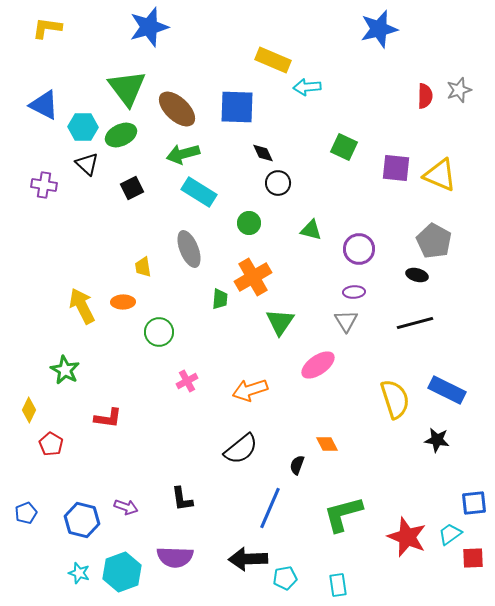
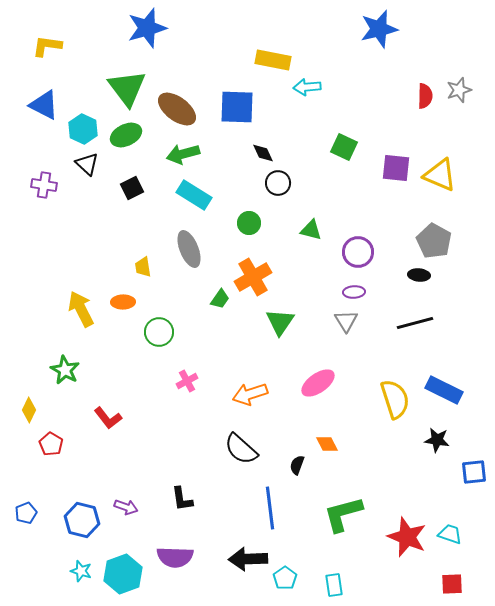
blue star at (149, 27): moved 2 px left, 1 px down
yellow L-shape at (47, 28): moved 18 px down
yellow rectangle at (273, 60): rotated 12 degrees counterclockwise
brown ellipse at (177, 109): rotated 6 degrees counterclockwise
cyan hexagon at (83, 127): moved 2 px down; rotated 24 degrees clockwise
green ellipse at (121, 135): moved 5 px right
cyan rectangle at (199, 192): moved 5 px left, 3 px down
purple circle at (359, 249): moved 1 px left, 3 px down
black ellipse at (417, 275): moved 2 px right; rotated 10 degrees counterclockwise
green trapezoid at (220, 299): rotated 30 degrees clockwise
yellow arrow at (82, 306): moved 1 px left, 3 px down
pink ellipse at (318, 365): moved 18 px down
orange arrow at (250, 390): moved 4 px down
blue rectangle at (447, 390): moved 3 px left
red L-shape at (108, 418): rotated 44 degrees clockwise
black semicircle at (241, 449): rotated 81 degrees clockwise
blue square at (474, 503): moved 31 px up
blue line at (270, 508): rotated 30 degrees counterclockwise
cyan trapezoid at (450, 534): rotated 55 degrees clockwise
red square at (473, 558): moved 21 px left, 26 px down
cyan hexagon at (122, 572): moved 1 px right, 2 px down
cyan star at (79, 573): moved 2 px right, 2 px up
cyan pentagon at (285, 578): rotated 25 degrees counterclockwise
cyan rectangle at (338, 585): moved 4 px left
